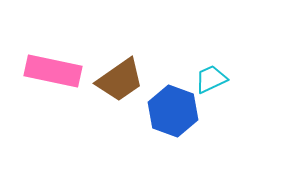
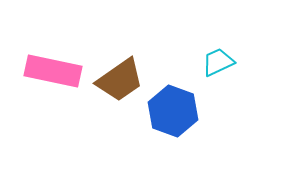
cyan trapezoid: moved 7 px right, 17 px up
